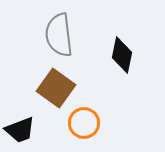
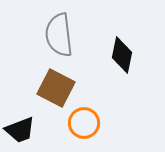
brown square: rotated 9 degrees counterclockwise
